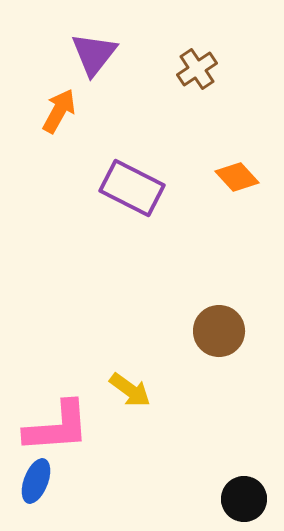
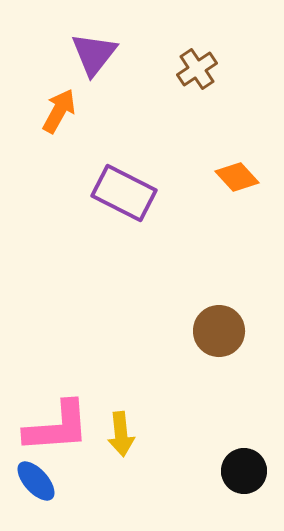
purple rectangle: moved 8 px left, 5 px down
yellow arrow: moved 9 px left, 44 px down; rotated 48 degrees clockwise
blue ellipse: rotated 63 degrees counterclockwise
black circle: moved 28 px up
